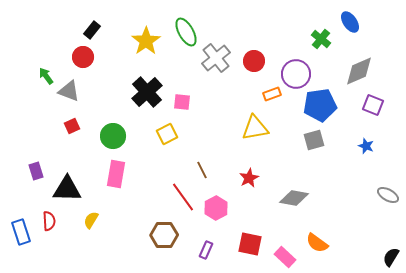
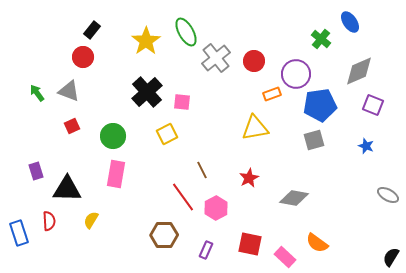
green arrow at (46, 76): moved 9 px left, 17 px down
blue rectangle at (21, 232): moved 2 px left, 1 px down
